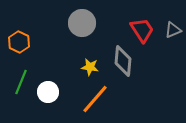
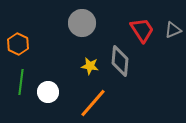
orange hexagon: moved 1 px left, 2 px down
gray diamond: moved 3 px left
yellow star: moved 1 px up
green line: rotated 15 degrees counterclockwise
orange line: moved 2 px left, 4 px down
